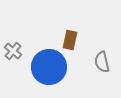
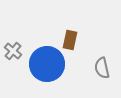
gray semicircle: moved 6 px down
blue circle: moved 2 px left, 3 px up
